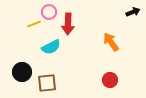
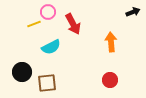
pink circle: moved 1 px left
red arrow: moved 5 px right; rotated 30 degrees counterclockwise
orange arrow: rotated 30 degrees clockwise
